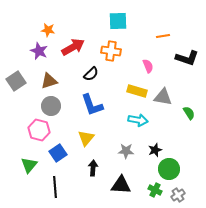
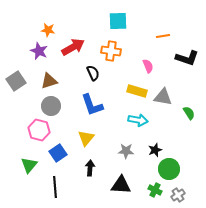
black semicircle: moved 2 px right, 1 px up; rotated 70 degrees counterclockwise
black arrow: moved 3 px left
